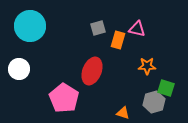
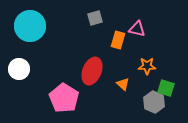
gray square: moved 3 px left, 10 px up
gray hexagon: rotated 20 degrees counterclockwise
orange triangle: moved 29 px up; rotated 24 degrees clockwise
